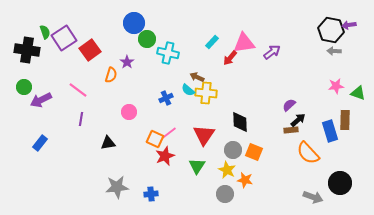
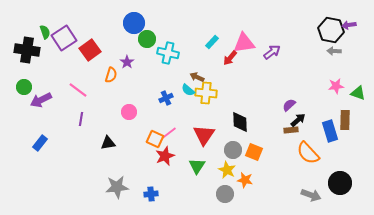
gray arrow at (313, 197): moved 2 px left, 2 px up
